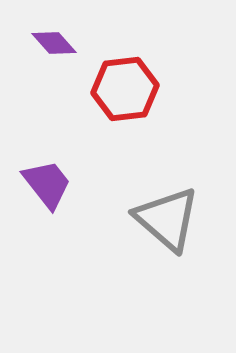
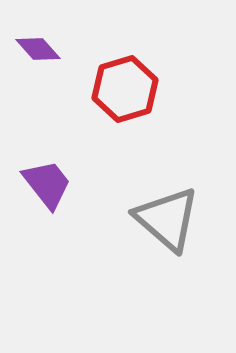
purple diamond: moved 16 px left, 6 px down
red hexagon: rotated 10 degrees counterclockwise
